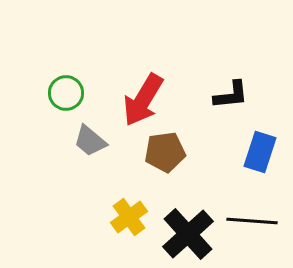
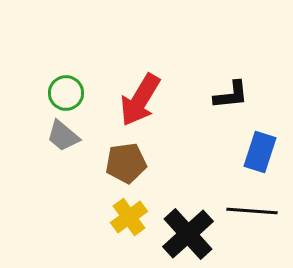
red arrow: moved 3 px left
gray trapezoid: moved 27 px left, 5 px up
brown pentagon: moved 39 px left, 11 px down
black line: moved 10 px up
